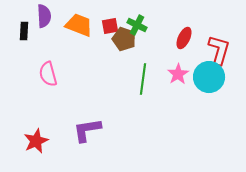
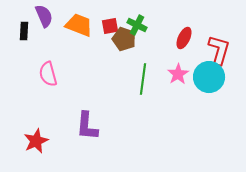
purple semicircle: rotated 20 degrees counterclockwise
purple L-shape: moved 4 px up; rotated 76 degrees counterclockwise
